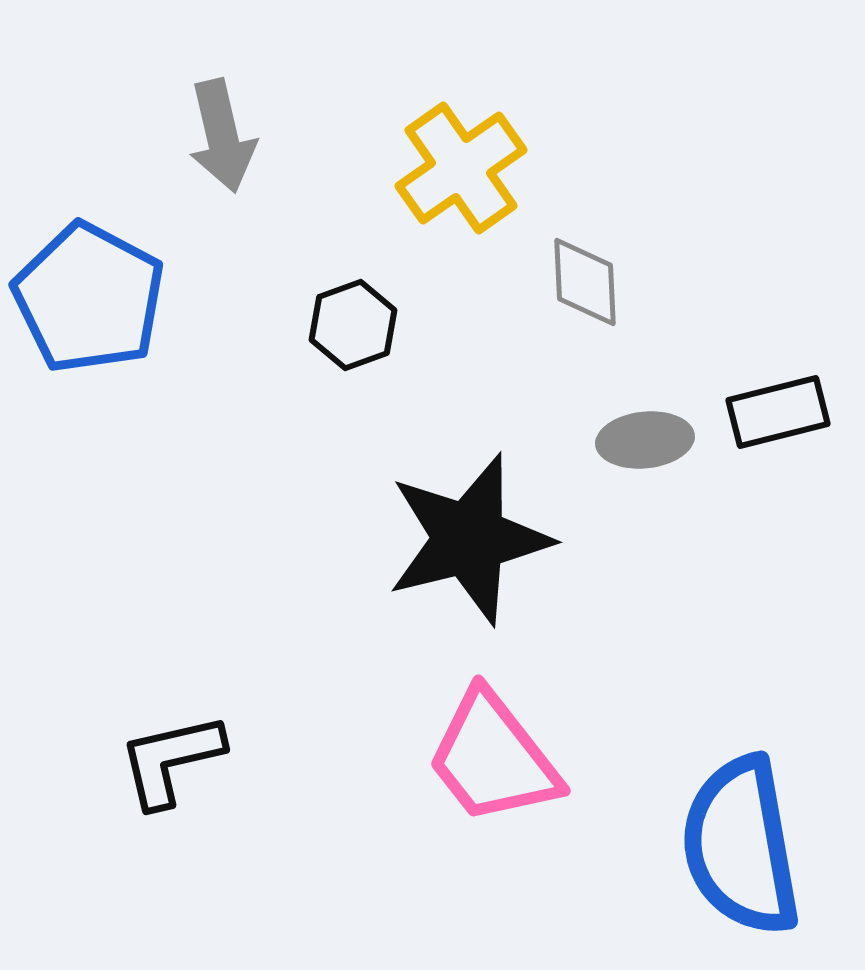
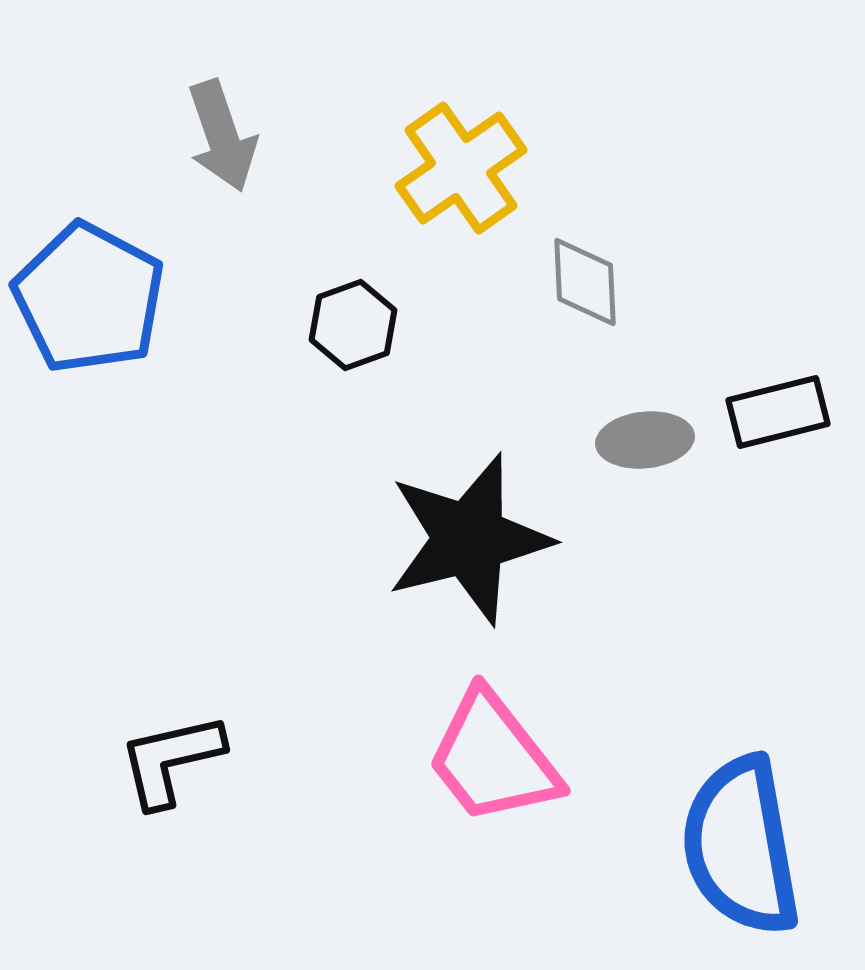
gray arrow: rotated 6 degrees counterclockwise
